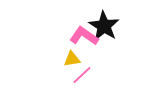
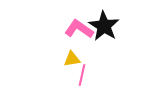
pink L-shape: moved 5 px left, 7 px up
pink line: rotated 35 degrees counterclockwise
